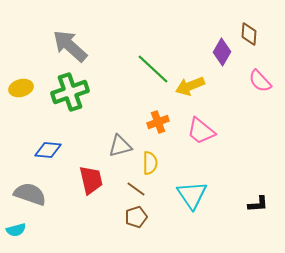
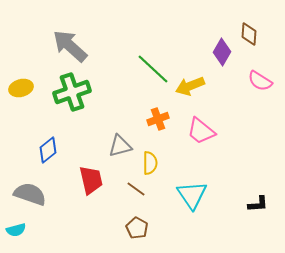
pink semicircle: rotated 15 degrees counterclockwise
green cross: moved 2 px right
orange cross: moved 3 px up
blue diamond: rotated 44 degrees counterclockwise
brown pentagon: moved 1 px right, 11 px down; rotated 25 degrees counterclockwise
